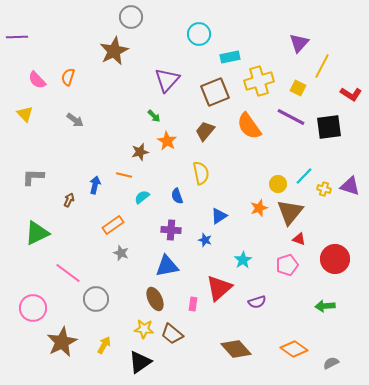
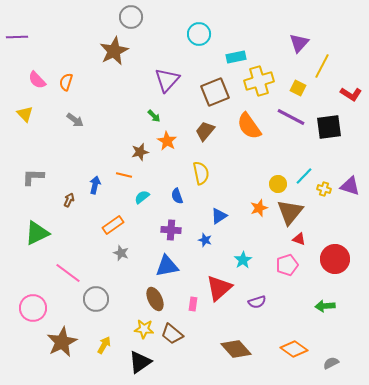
cyan rectangle at (230, 57): moved 6 px right
orange semicircle at (68, 77): moved 2 px left, 5 px down
